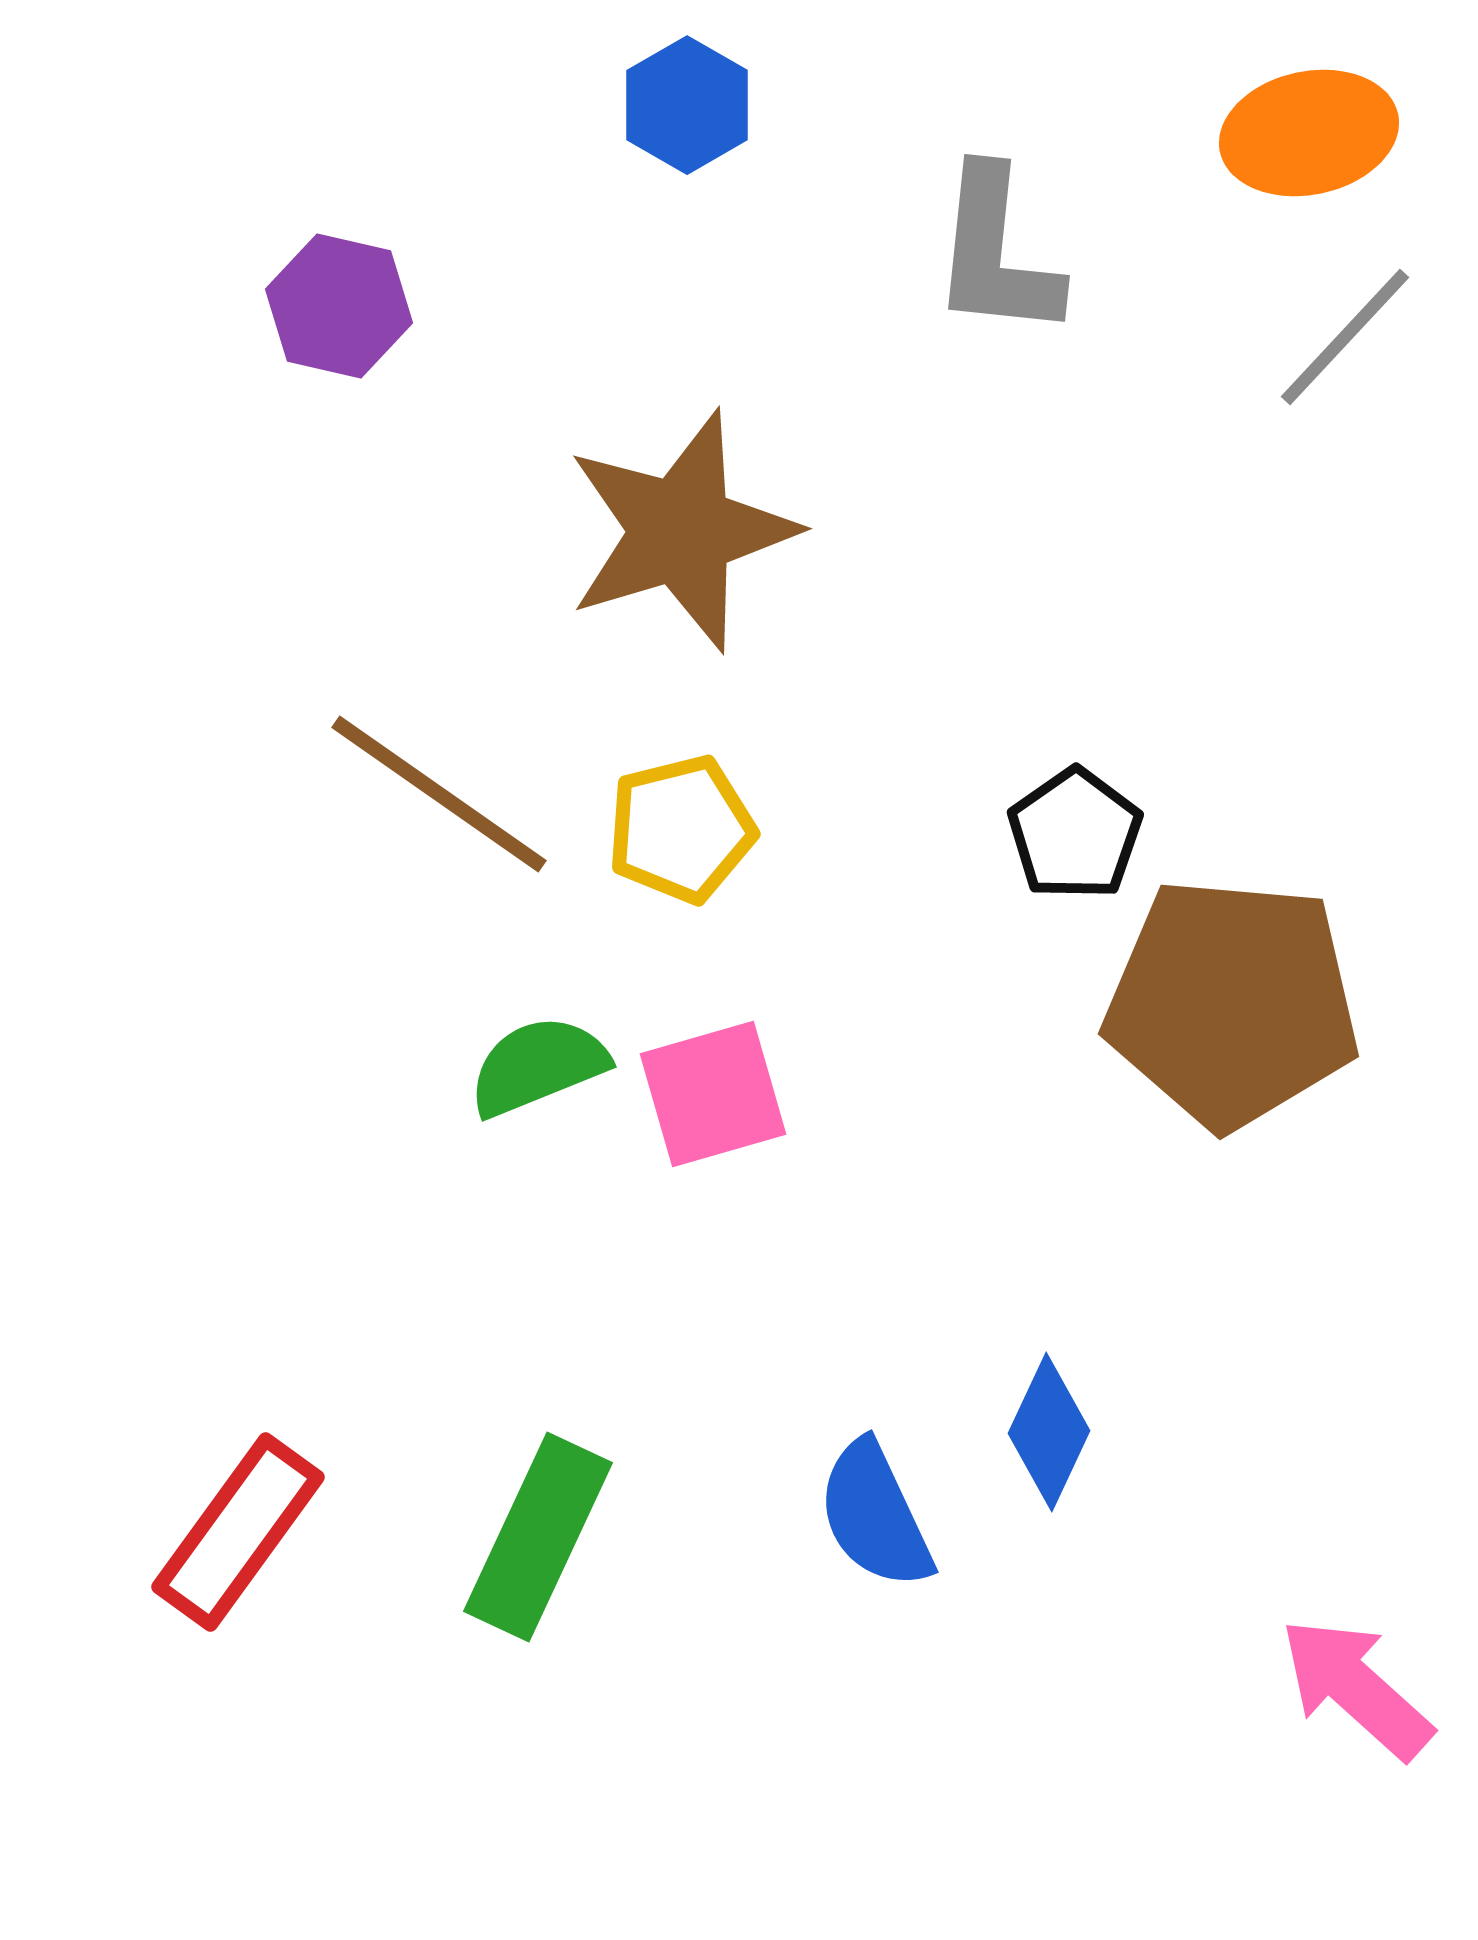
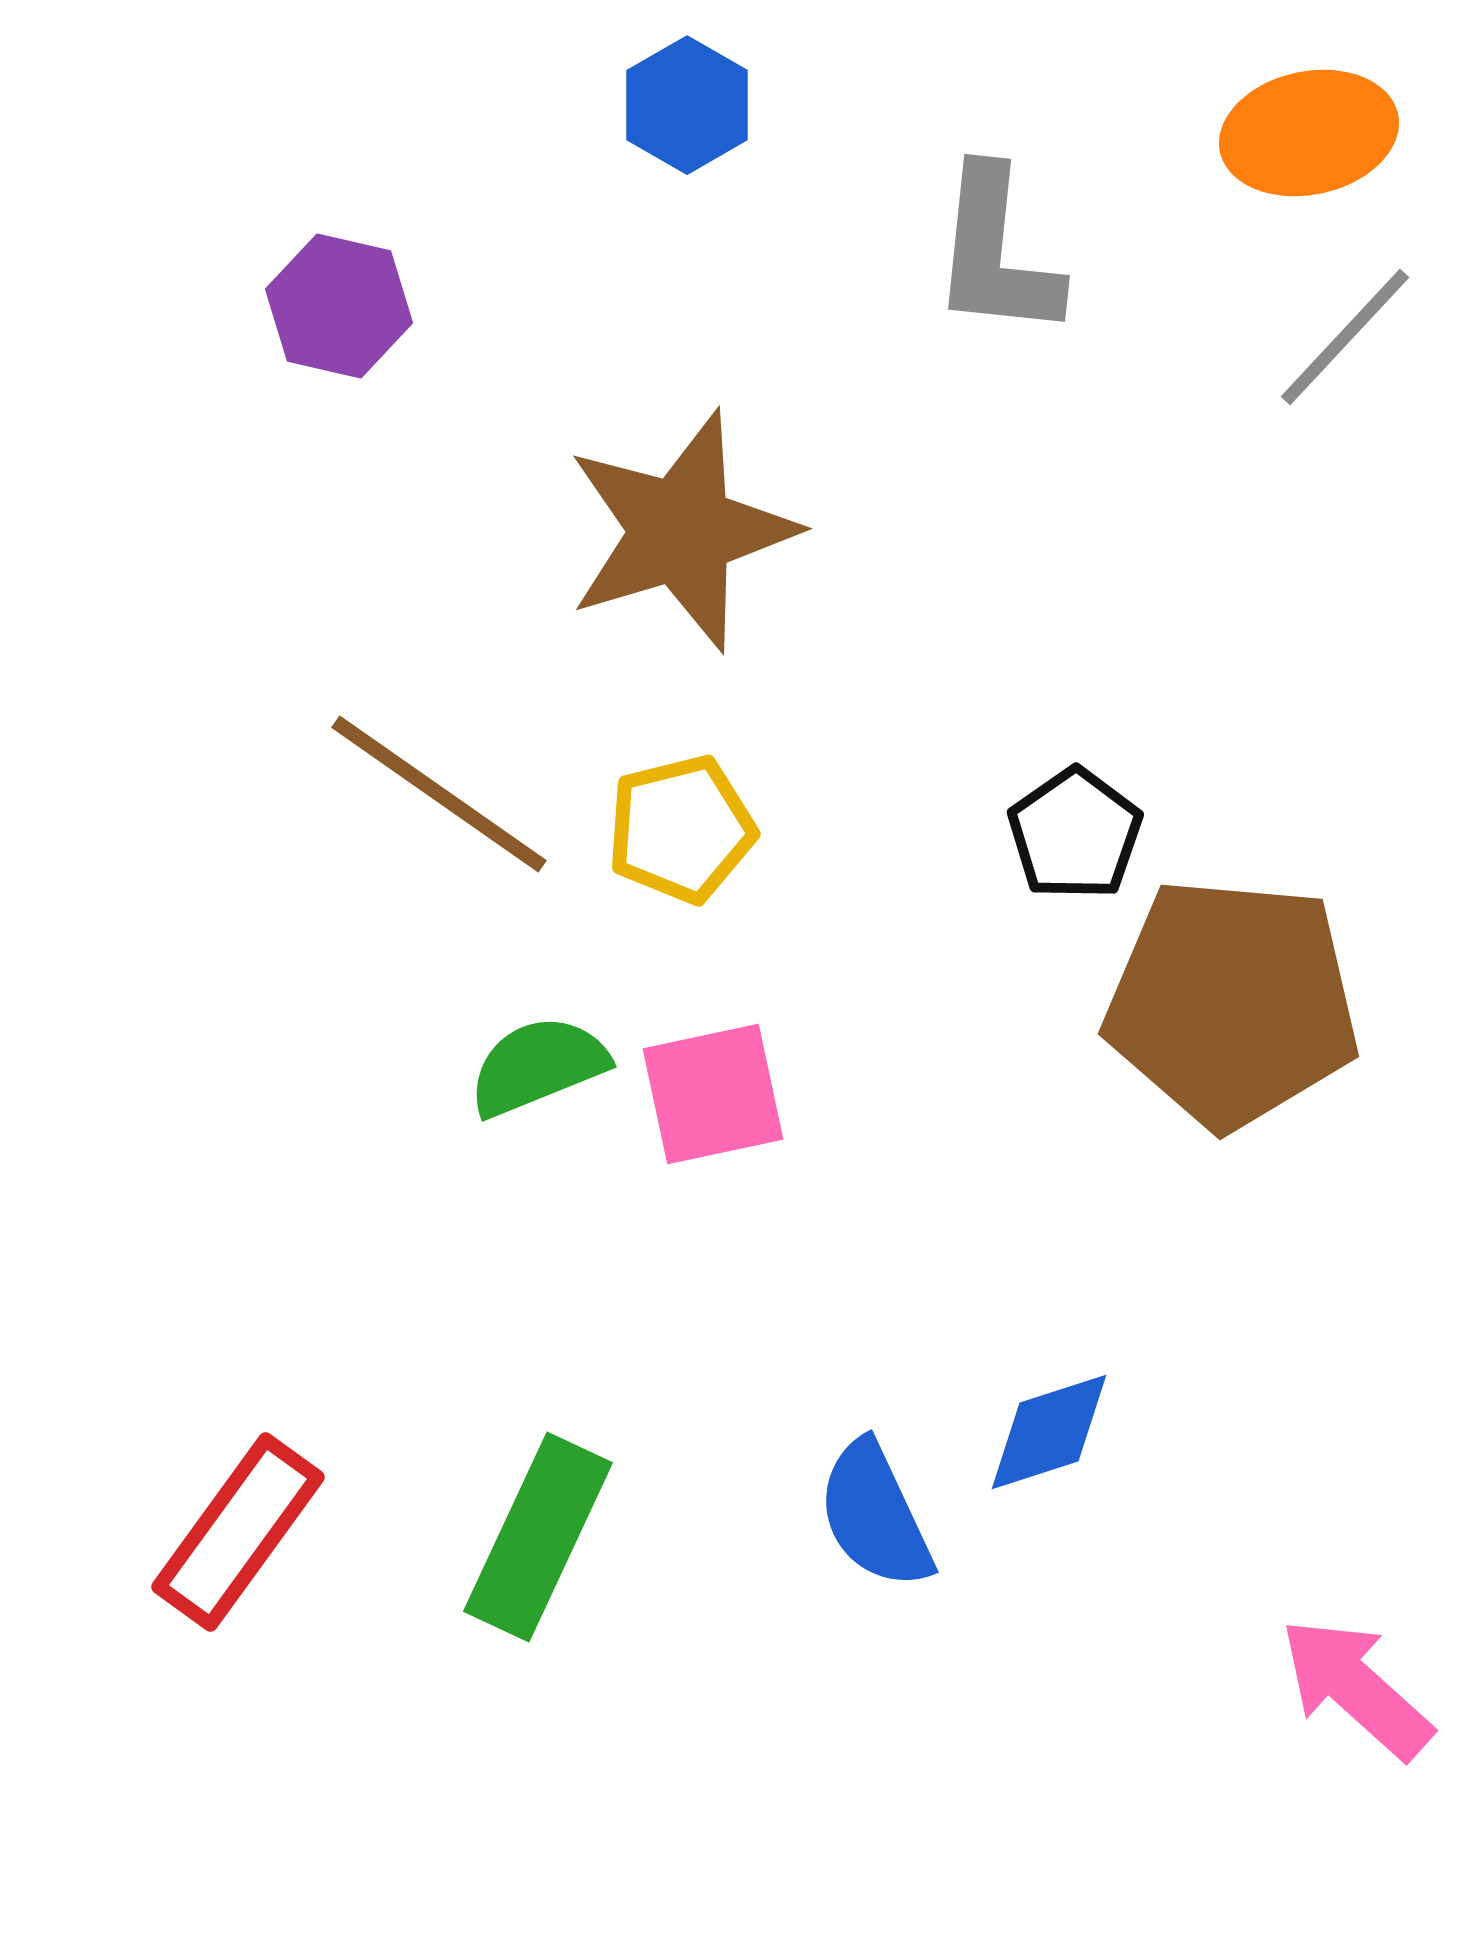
pink square: rotated 4 degrees clockwise
blue diamond: rotated 47 degrees clockwise
